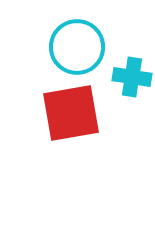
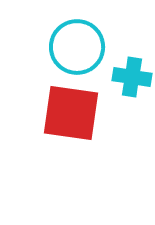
red square: rotated 18 degrees clockwise
